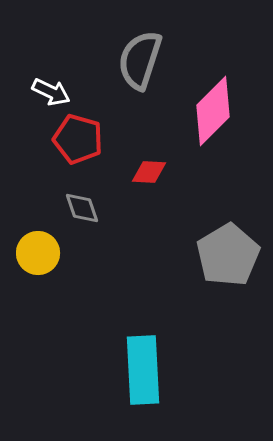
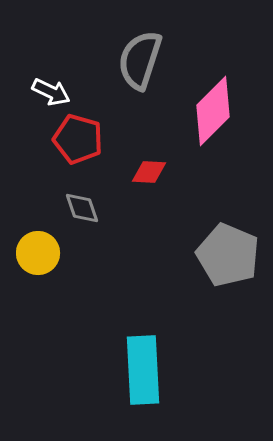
gray pentagon: rotated 18 degrees counterclockwise
